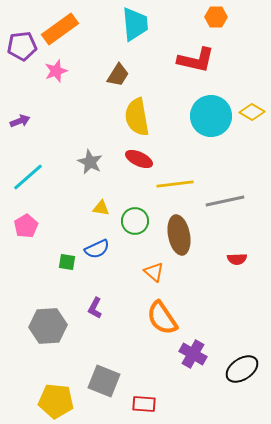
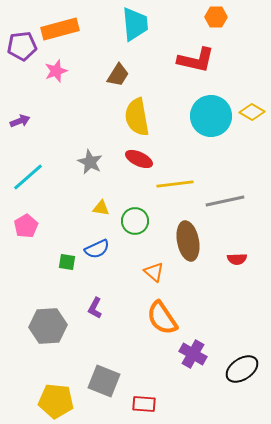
orange rectangle: rotated 21 degrees clockwise
brown ellipse: moved 9 px right, 6 px down
